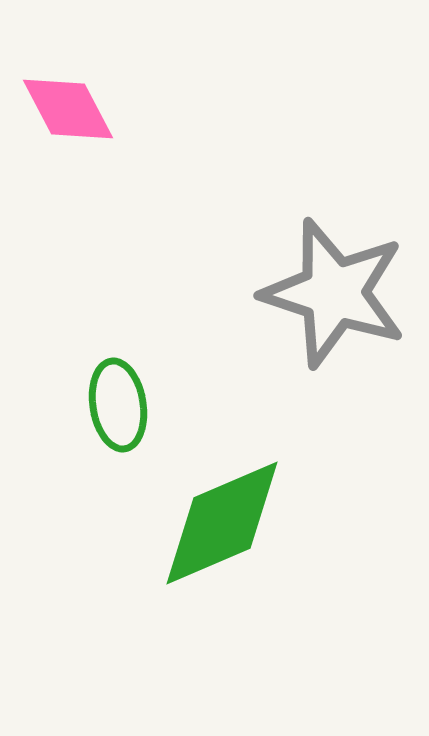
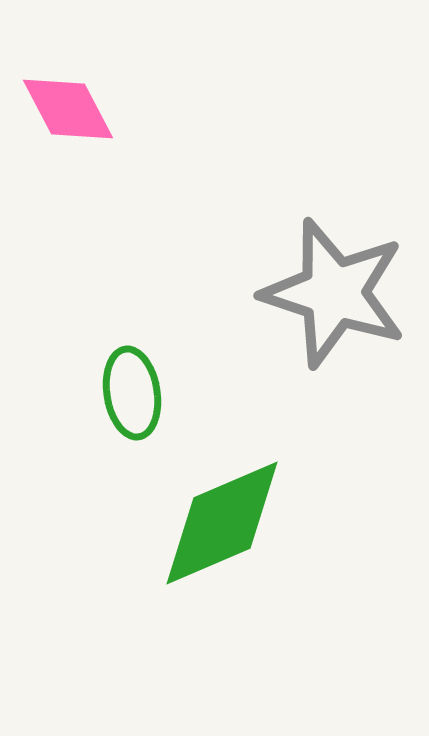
green ellipse: moved 14 px right, 12 px up
